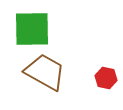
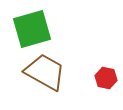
green square: rotated 15 degrees counterclockwise
